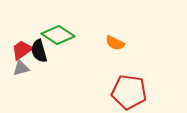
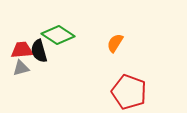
orange semicircle: rotated 96 degrees clockwise
red trapezoid: rotated 30 degrees clockwise
red pentagon: rotated 12 degrees clockwise
